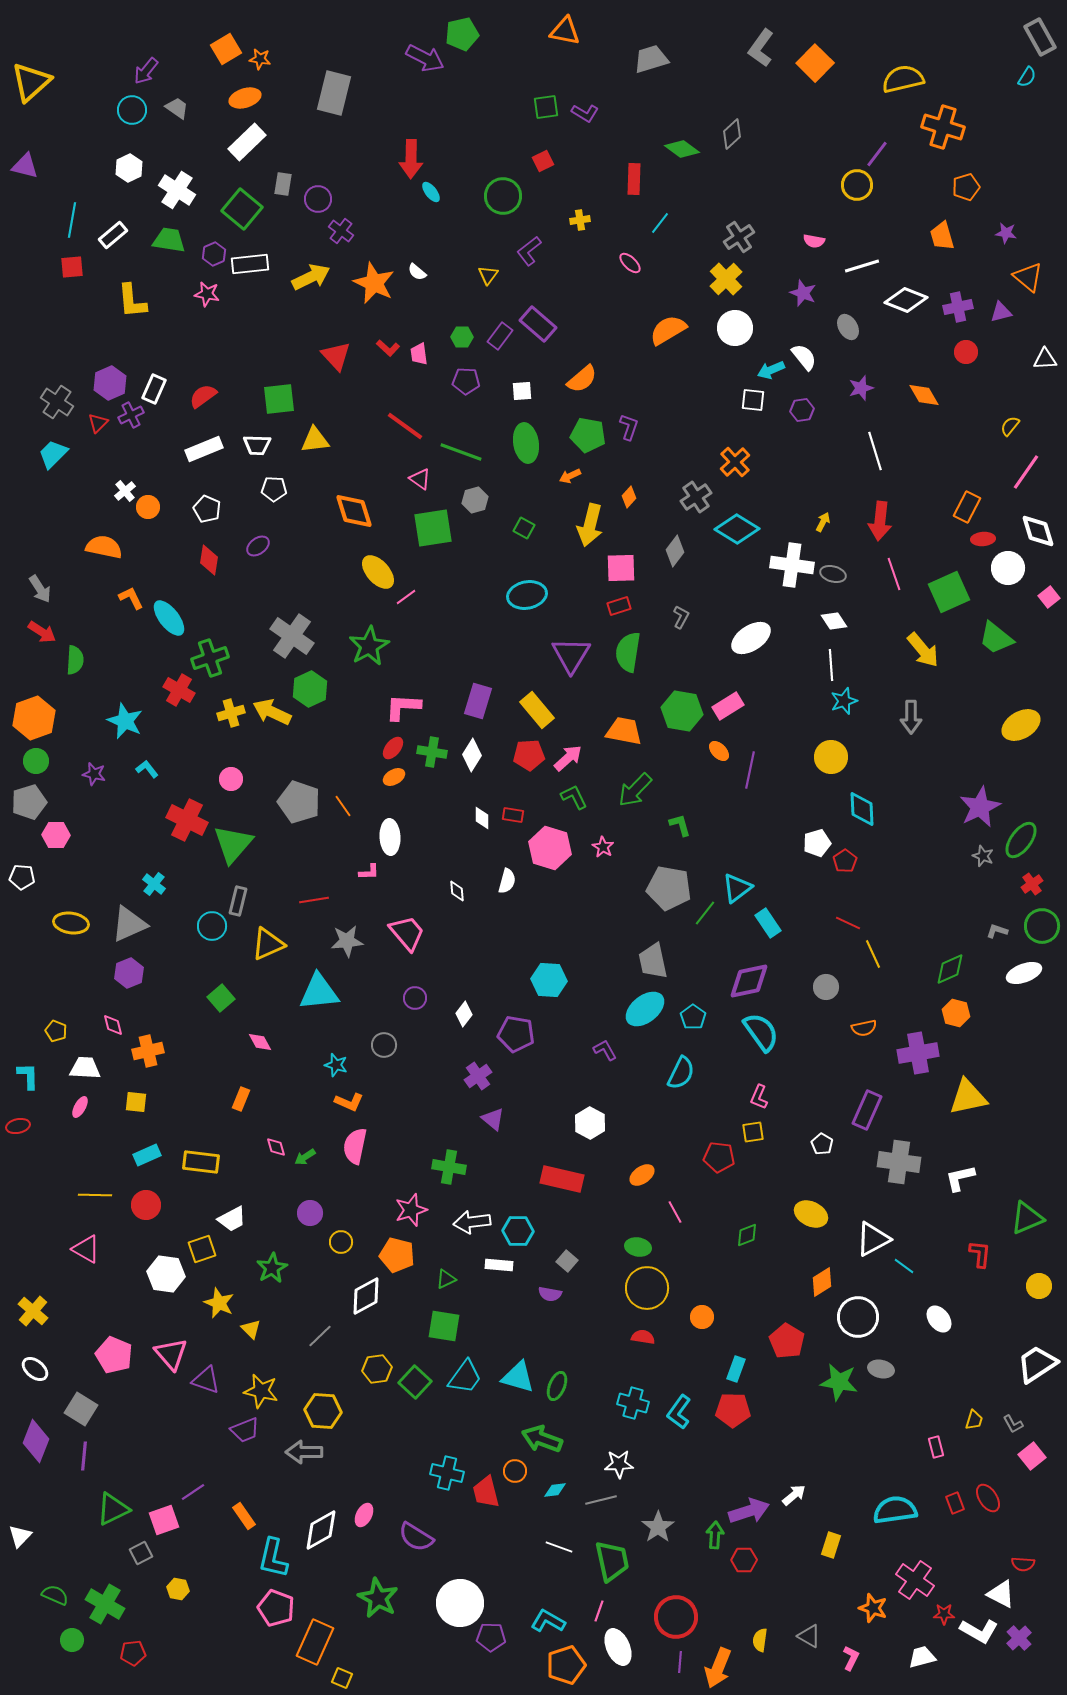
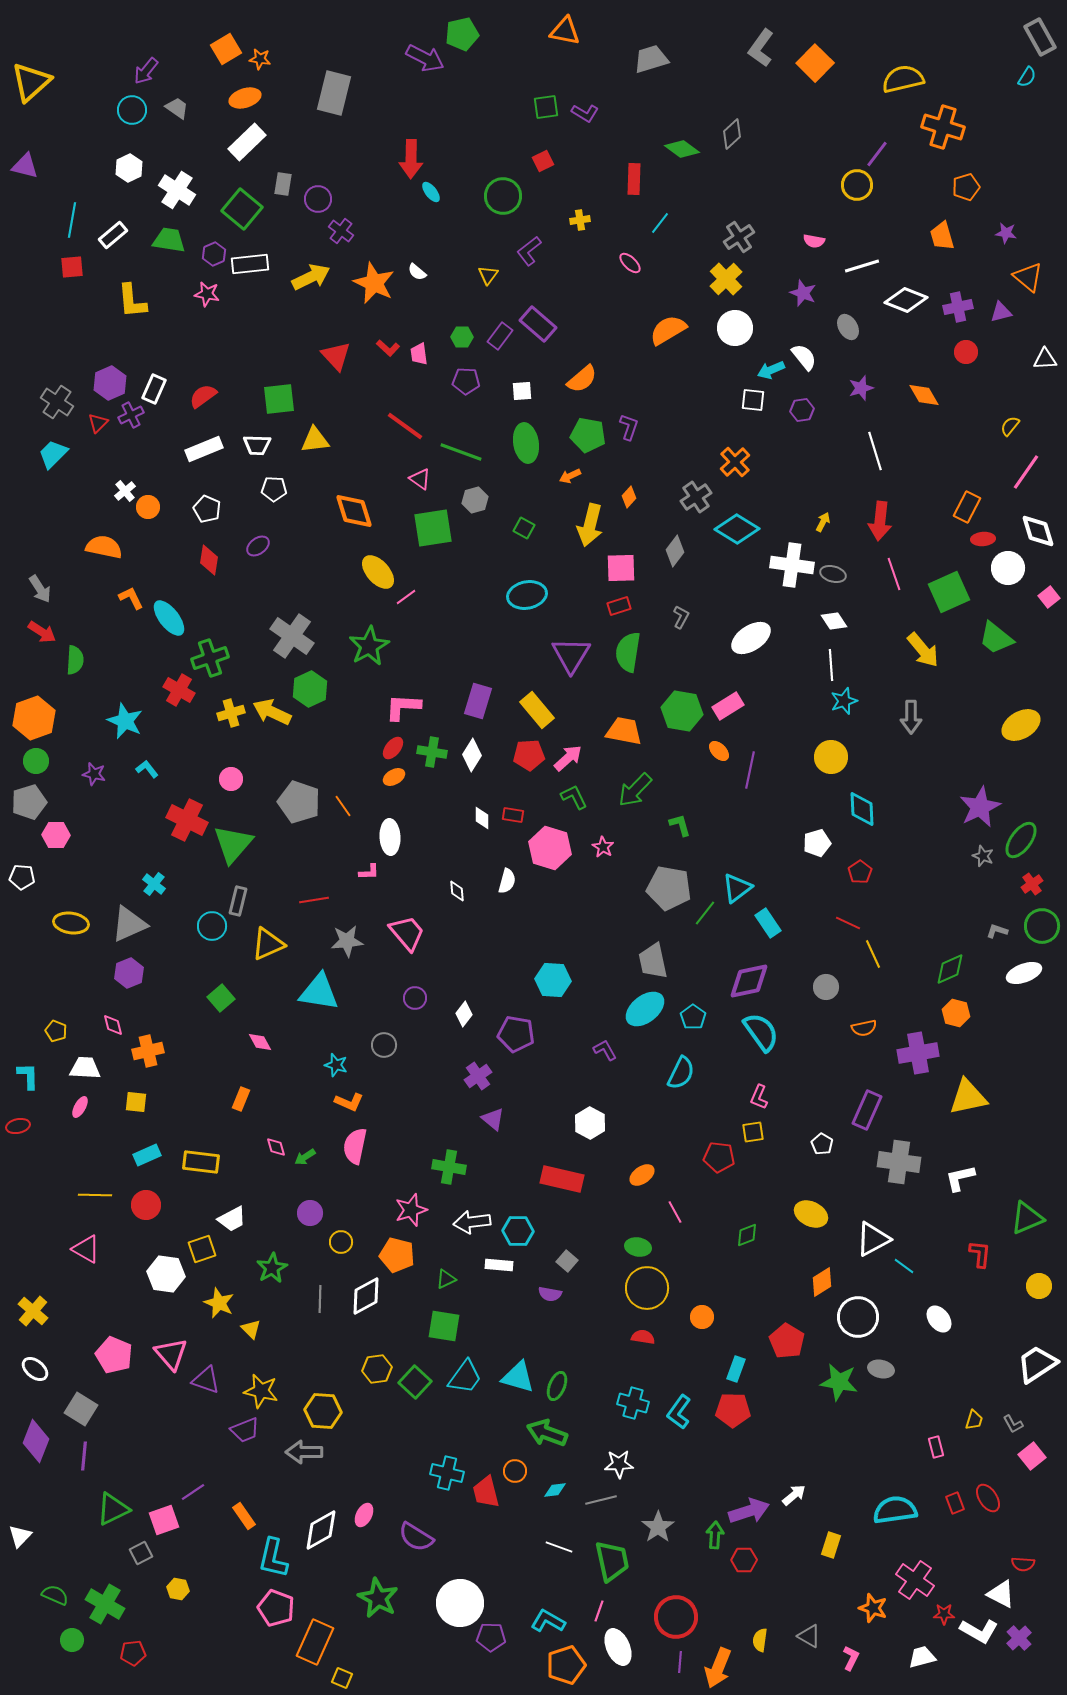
red pentagon at (845, 861): moved 15 px right, 11 px down
cyan hexagon at (549, 980): moved 4 px right
cyan triangle at (319, 992): rotated 15 degrees clockwise
gray line at (320, 1336): moved 37 px up; rotated 44 degrees counterclockwise
green arrow at (542, 1439): moved 5 px right, 6 px up
